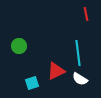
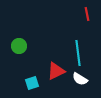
red line: moved 1 px right
